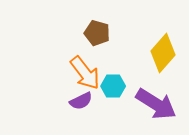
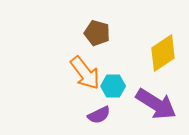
yellow diamond: rotated 15 degrees clockwise
purple semicircle: moved 18 px right, 14 px down
